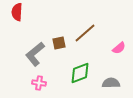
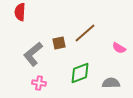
red semicircle: moved 3 px right
pink semicircle: rotated 72 degrees clockwise
gray L-shape: moved 2 px left
